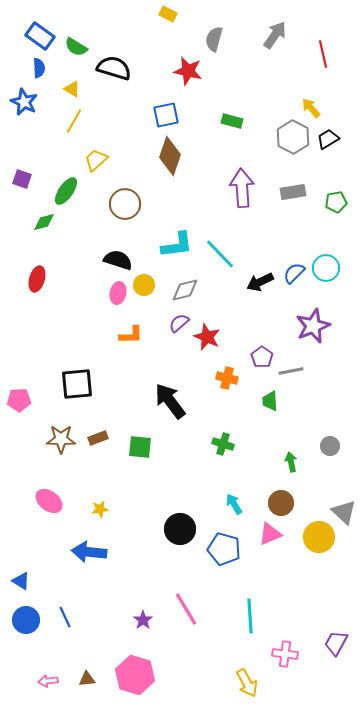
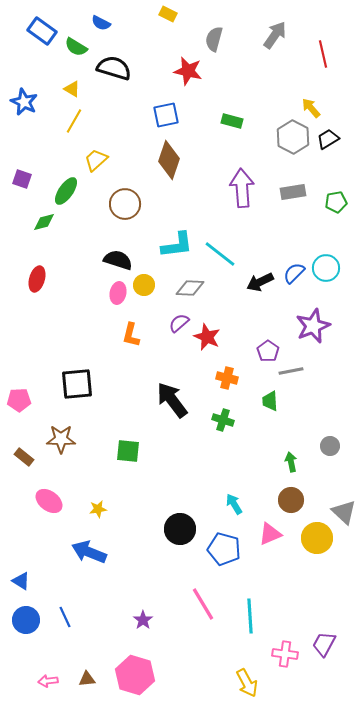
blue rectangle at (40, 36): moved 2 px right, 5 px up
blue semicircle at (39, 68): moved 62 px right, 45 px up; rotated 120 degrees clockwise
brown diamond at (170, 156): moved 1 px left, 4 px down
cyan line at (220, 254): rotated 8 degrees counterclockwise
gray diamond at (185, 290): moved 5 px right, 2 px up; rotated 16 degrees clockwise
orange L-shape at (131, 335): rotated 105 degrees clockwise
purple pentagon at (262, 357): moved 6 px right, 6 px up
black arrow at (170, 401): moved 2 px right, 1 px up
brown rectangle at (98, 438): moved 74 px left, 19 px down; rotated 60 degrees clockwise
green cross at (223, 444): moved 24 px up
green square at (140, 447): moved 12 px left, 4 px down
brown circle at (281, 503): moved 10 px right, 3 px up
yellow star at (100, 509): moved 2 px left
yellow circle at (319, 537): moved 2 px left, 1 px down
blue arrow at (89, 552): rotated 16 degrees clockwise
pink line at (186, 609): moved 17 px right, 5 px up
purple trapezoid at (336, 643): moved 12 px left, 1 px down
